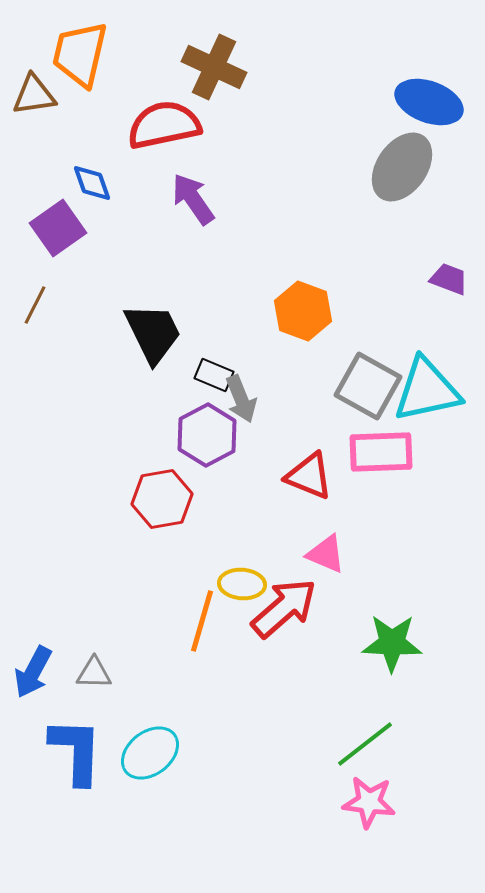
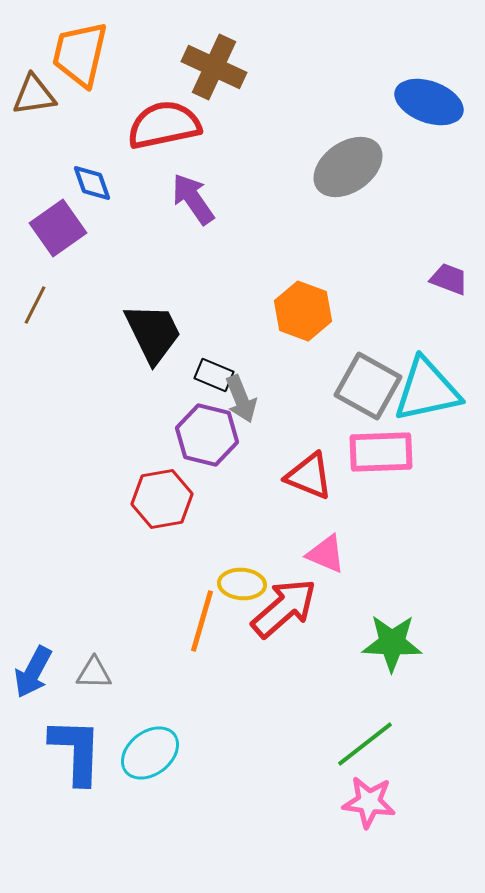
gray ellipse: moved 54 px left; rotated 20 degrees clockwise
purple hexagon: rotated 18 degrees counterclockwise
